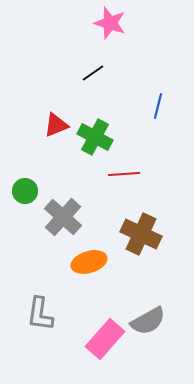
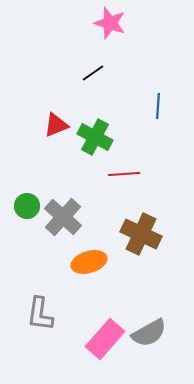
blue line: rotated 10 degrees counterclockwise
green circle: moved 2 px right, 15 px down
gray semicircle: moved 1 px right, 12 px down
